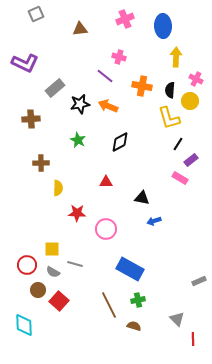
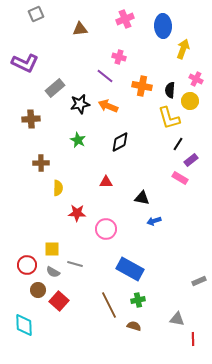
yellow arrow at (176, 57): moved 7 px right, 8 px up; rotated 18 degrees clockwise
gray triangle at (177, 319): rotated 35 degrees counterclockwise
